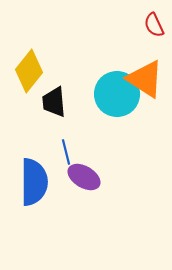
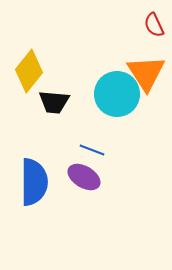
orange triangle: moved 1 px right, 6 px up; rotated 24 degrees clockwise
black trapezoid: rotated 80 degrees counterclockwise
blue line: moved 26 px right, 2 px up; rotated 55 degrees counterclockwise
